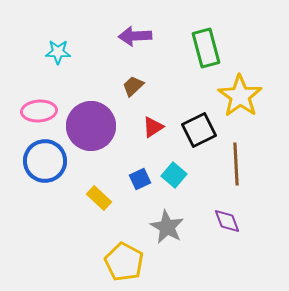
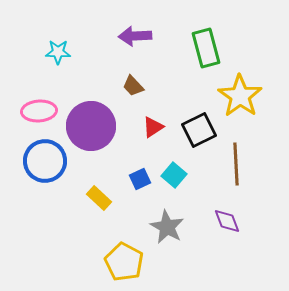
brown trapezoid: rotated 90 degrees counterclockwise
